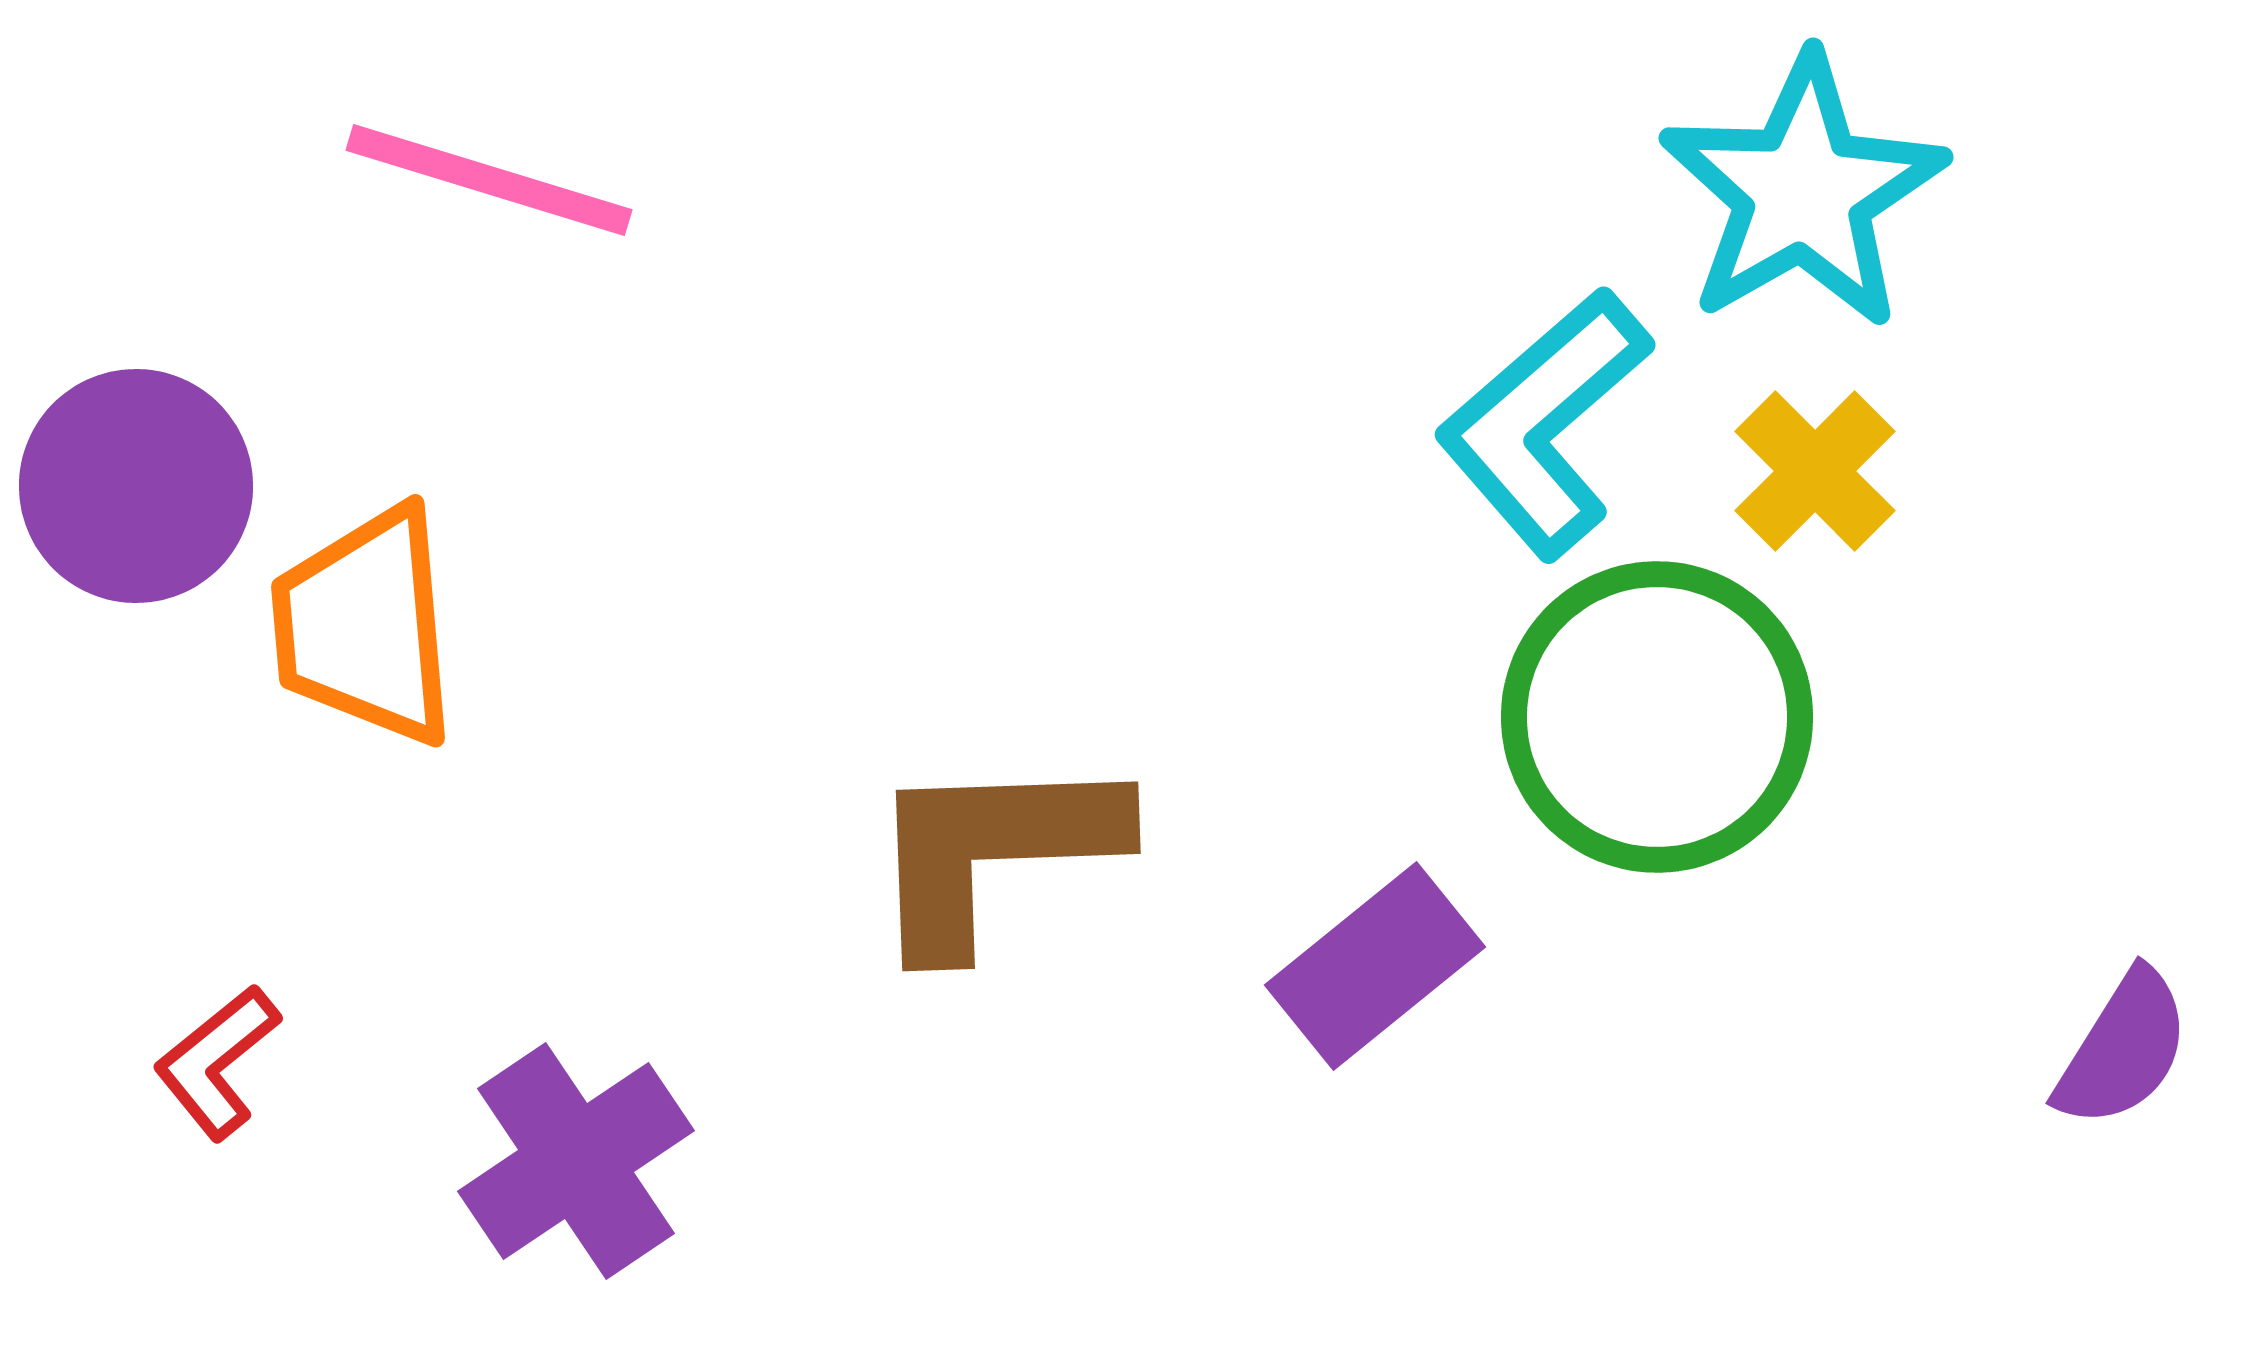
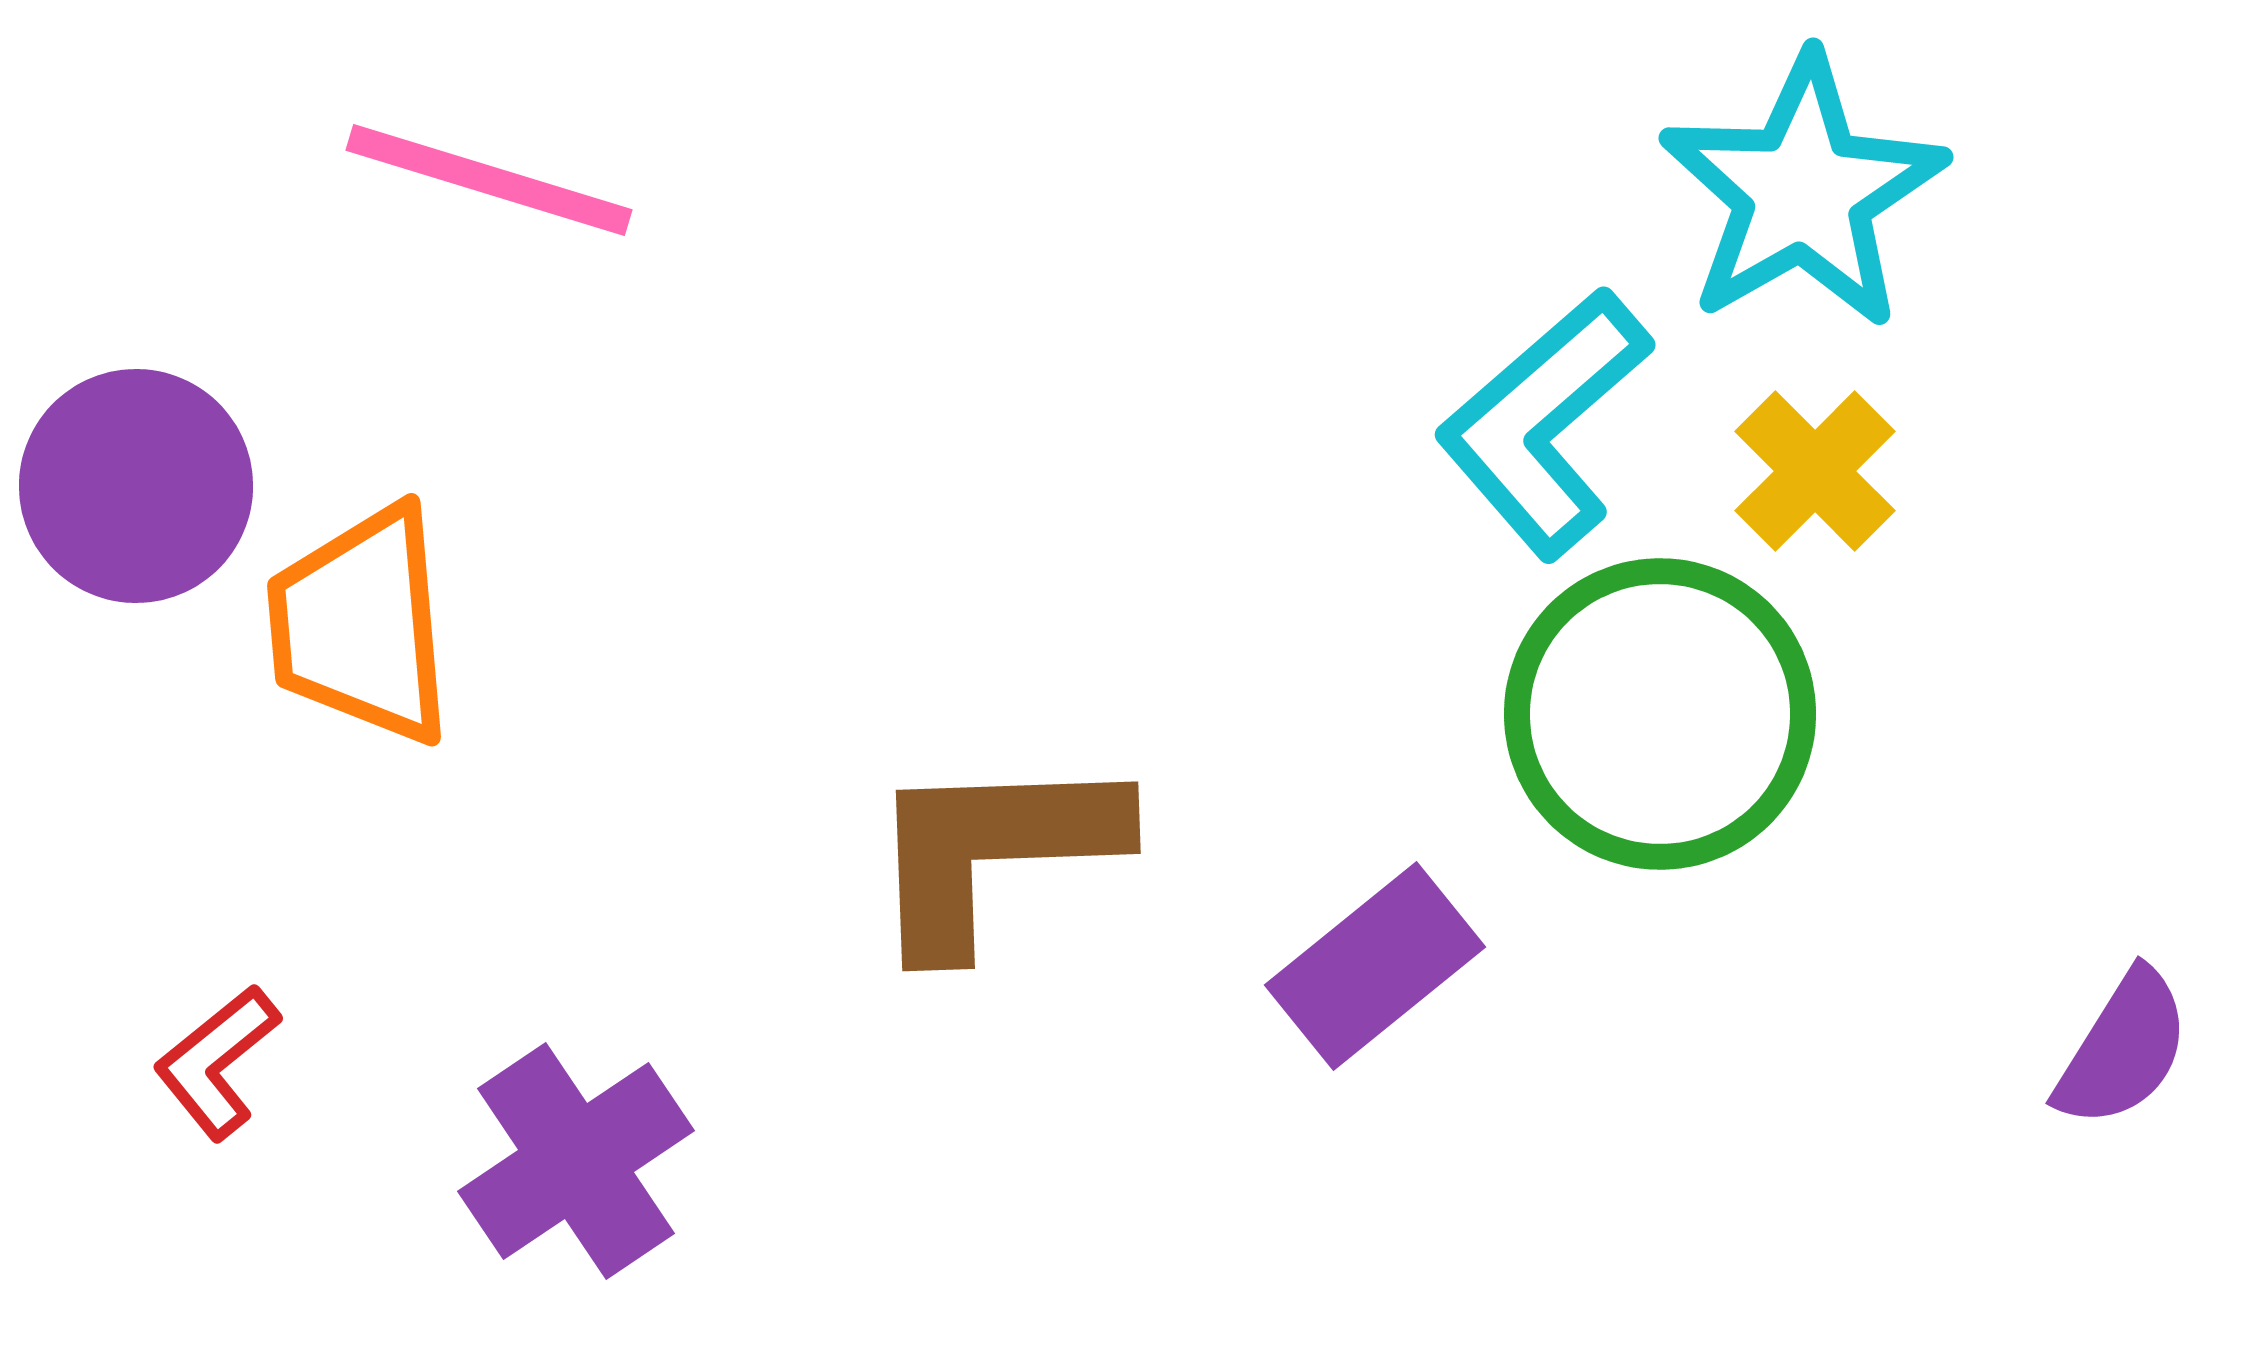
orange trapezoid: moved 4 px left, 1 px up
green circle: moved 3 px right, 3 px up
